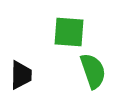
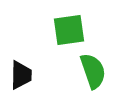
green square: moved 2 px up; rotated 12 degrees counterclockwise
